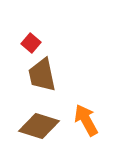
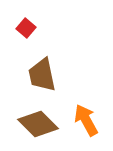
red square: moved 5 px left, 15 px up
brown diamond: moved 1 px left, 2 px up; rotated 27 degrees clockwise
